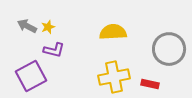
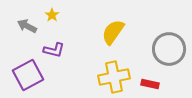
yellow star: moved 4 px right, 12 px up; rotated 16 degrees counterclockwise
yellow semicircle: rotated 52 degrees counterclockwise
purple square: moved 3 px left, 1 px up
